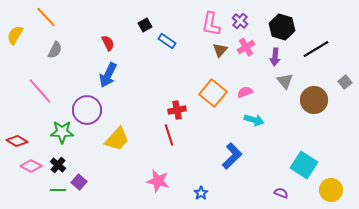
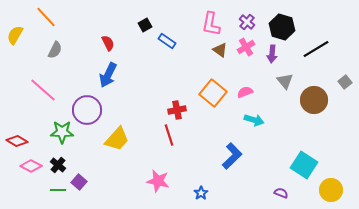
purple cross: moved 7 px right, 1 px down
brown triangle: rotated 35 degrees counterclockwise
purple arrow: moved 3 px left, 3 px up
pink line: moved 3 px right, 1 px up; rotated 8 degrees counterclockwise
